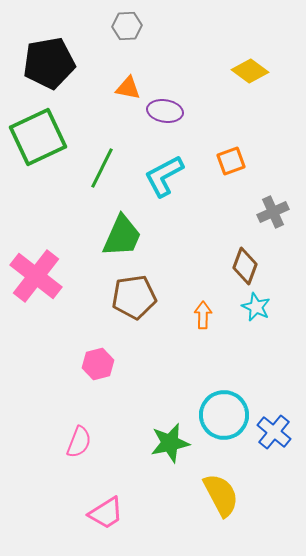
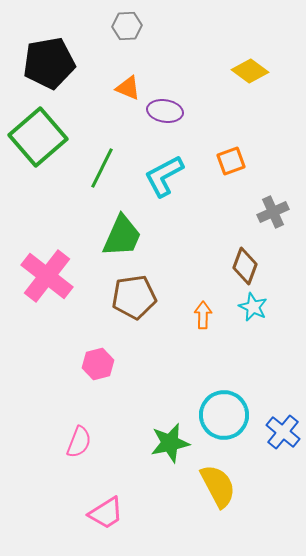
orange triangle: rotated 12 degrees clockwise
green square: rotated 16 degrees counterclockwise
pink cross: moved 11 px right
cyan star: moved 3 px left
blue cross: moved 9 px right
yellow semicircle: moved 3 px left, 9 px up
